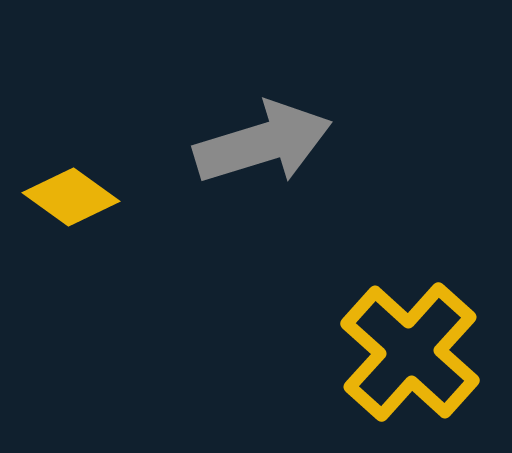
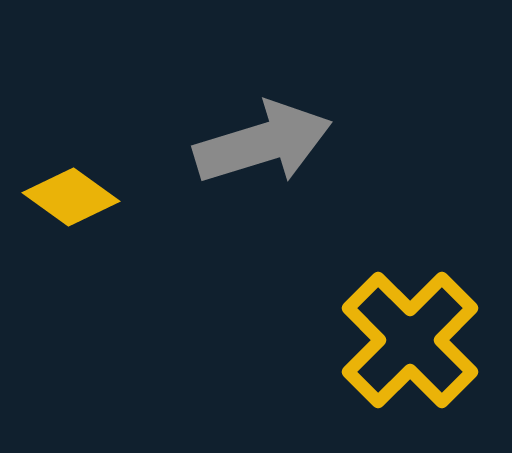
yellow cross: moved 12 px up; rotated 3 degrees clockwise
